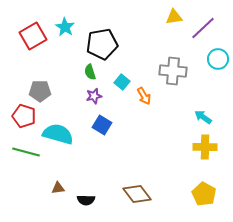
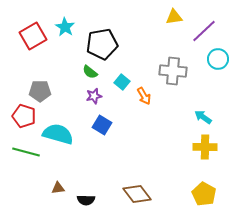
purple line: moved 1 px right, 3 px down
green semicircle: rotated 35 degrees counterclockwise
